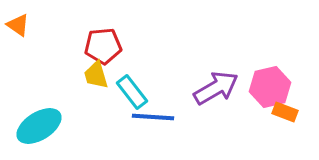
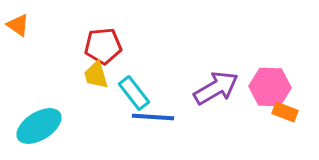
pink hexagon: rotated 15 degrees clockwise
cyan rectangle: moved 2 px right, 1 px down
